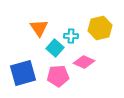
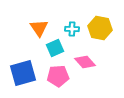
yellow hexagon: rotated 25 degrees clockwise
cyan cross: moved 1 px right, 7 px up
cyan square: rotated 24 degrees clockwise
pink diamond: moved 1 px right; rotated 25 degrees clockwise
